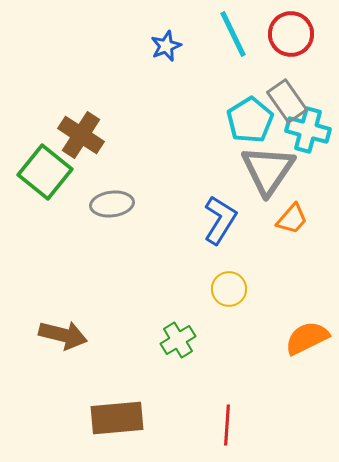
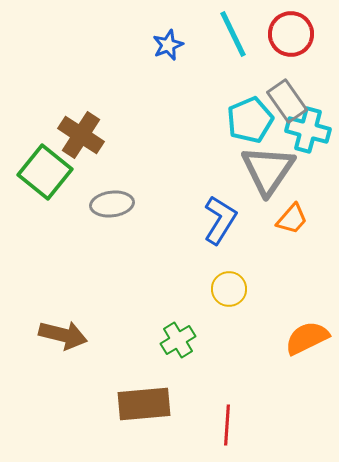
blue star: moved 2 px right, 1 px up
cyan pentagon: rotated 9 degrees clockwise
brown rectangle: moved 27 px right, 14 px up
